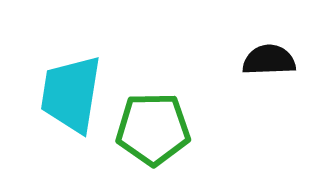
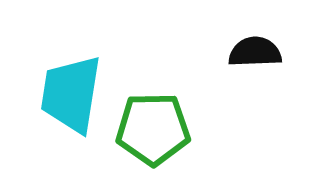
black semicircle: moved 14 px left, 8 px up
